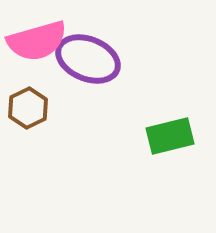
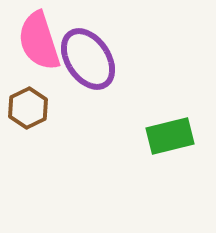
pink semicircle: moved 2 px right; rotated 88 degrees clockwise
purple ellipse: rotated 34 degrees clockwise
